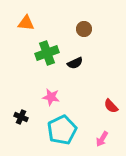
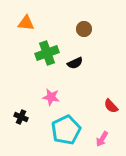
cyan pentagon: moved 4 px right
